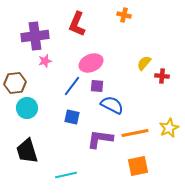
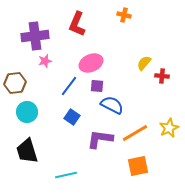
blue line: moved 3 px left
cyan circle: moved 4 px down
blue square: rotated 21 degrees clockwise
orange line: rotated 20 degrees counterclockwise
